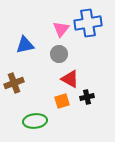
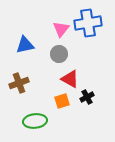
brown cross: moved 5 px right
black cross: rotated 16 degrees counterclockwise
